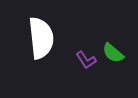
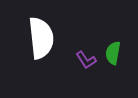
green semicircle: rotated 60 degrees clockwise
